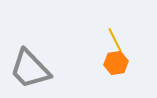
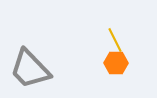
orange hexagon: rotated 10 degrees clockwise
